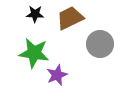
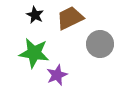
black star: moved 1 px down; rotated 24 degrees clockwise
